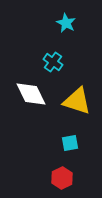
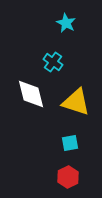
white diamond: rotated 12 degrees clockwise
yellow triangle: moved 1 px left, 1 px down
red hexagon: moved 6 px right, 1 px up
